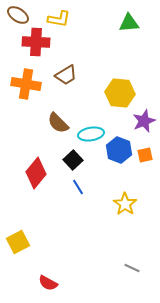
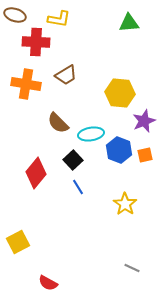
brown ellipse: moved 3 px left; rotated 15 degrees counterclockwise
